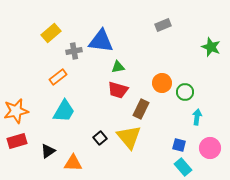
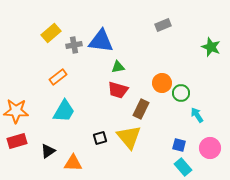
gray cross: moved 6 px up
green circle: moved 4 px left, 1 px down
orange star: rotated 15 degrees clockwise
cyan arrow: moved 2 px up; rotated 42 degrees counterclockwise
black square: rotated 24 degrees clockwise
